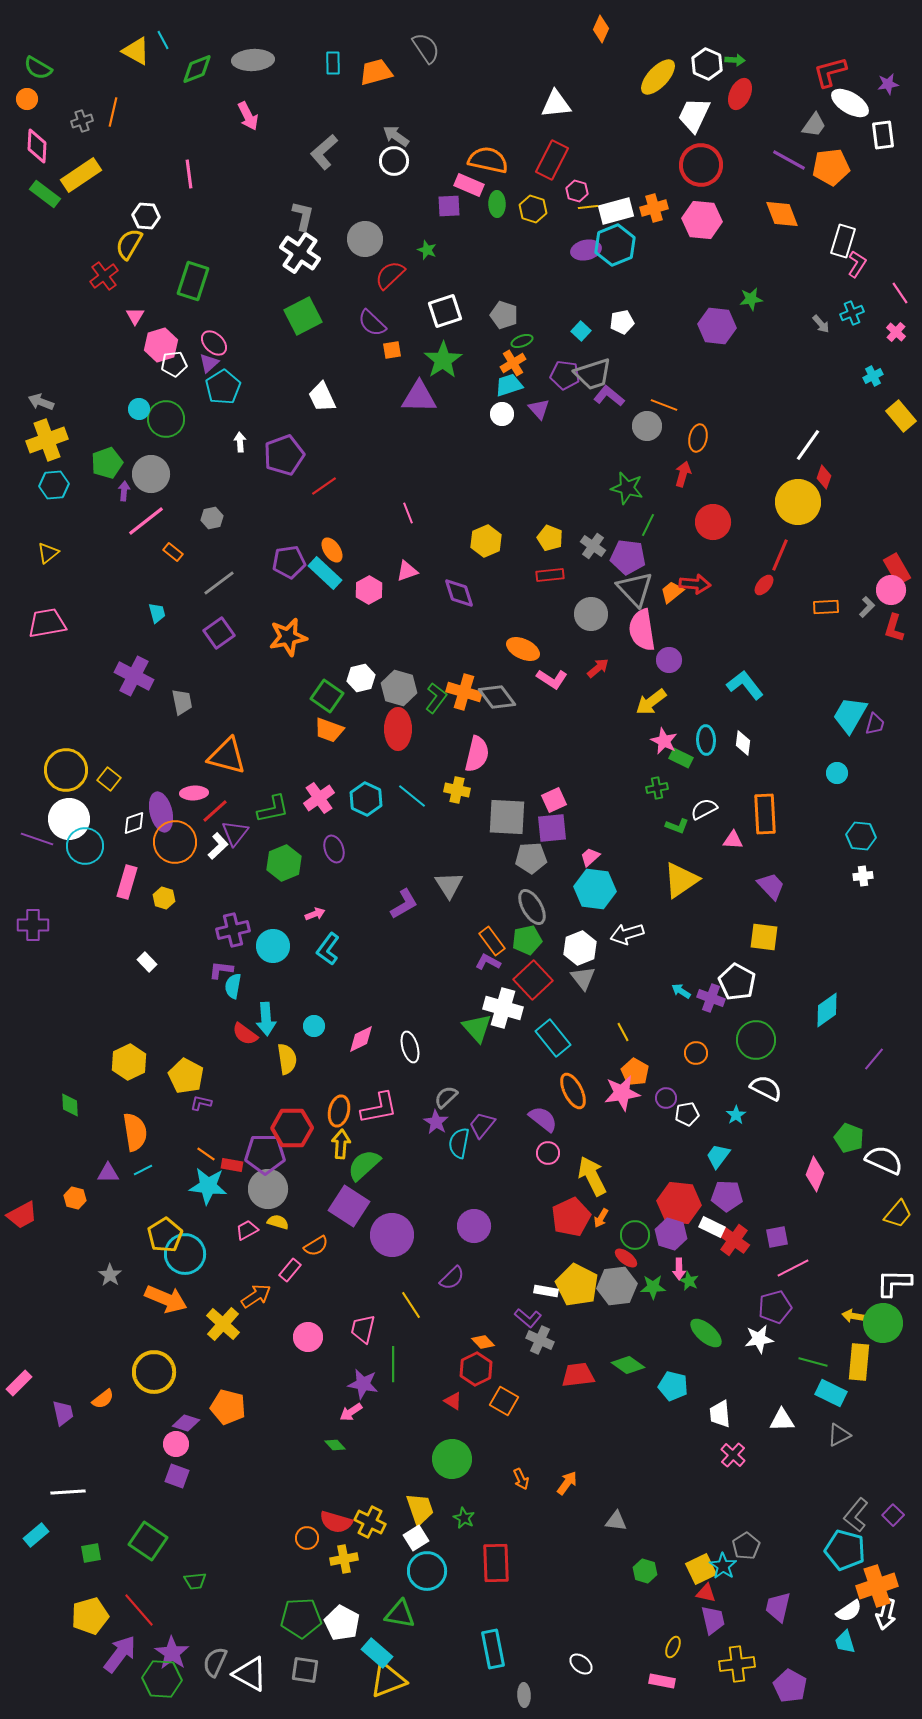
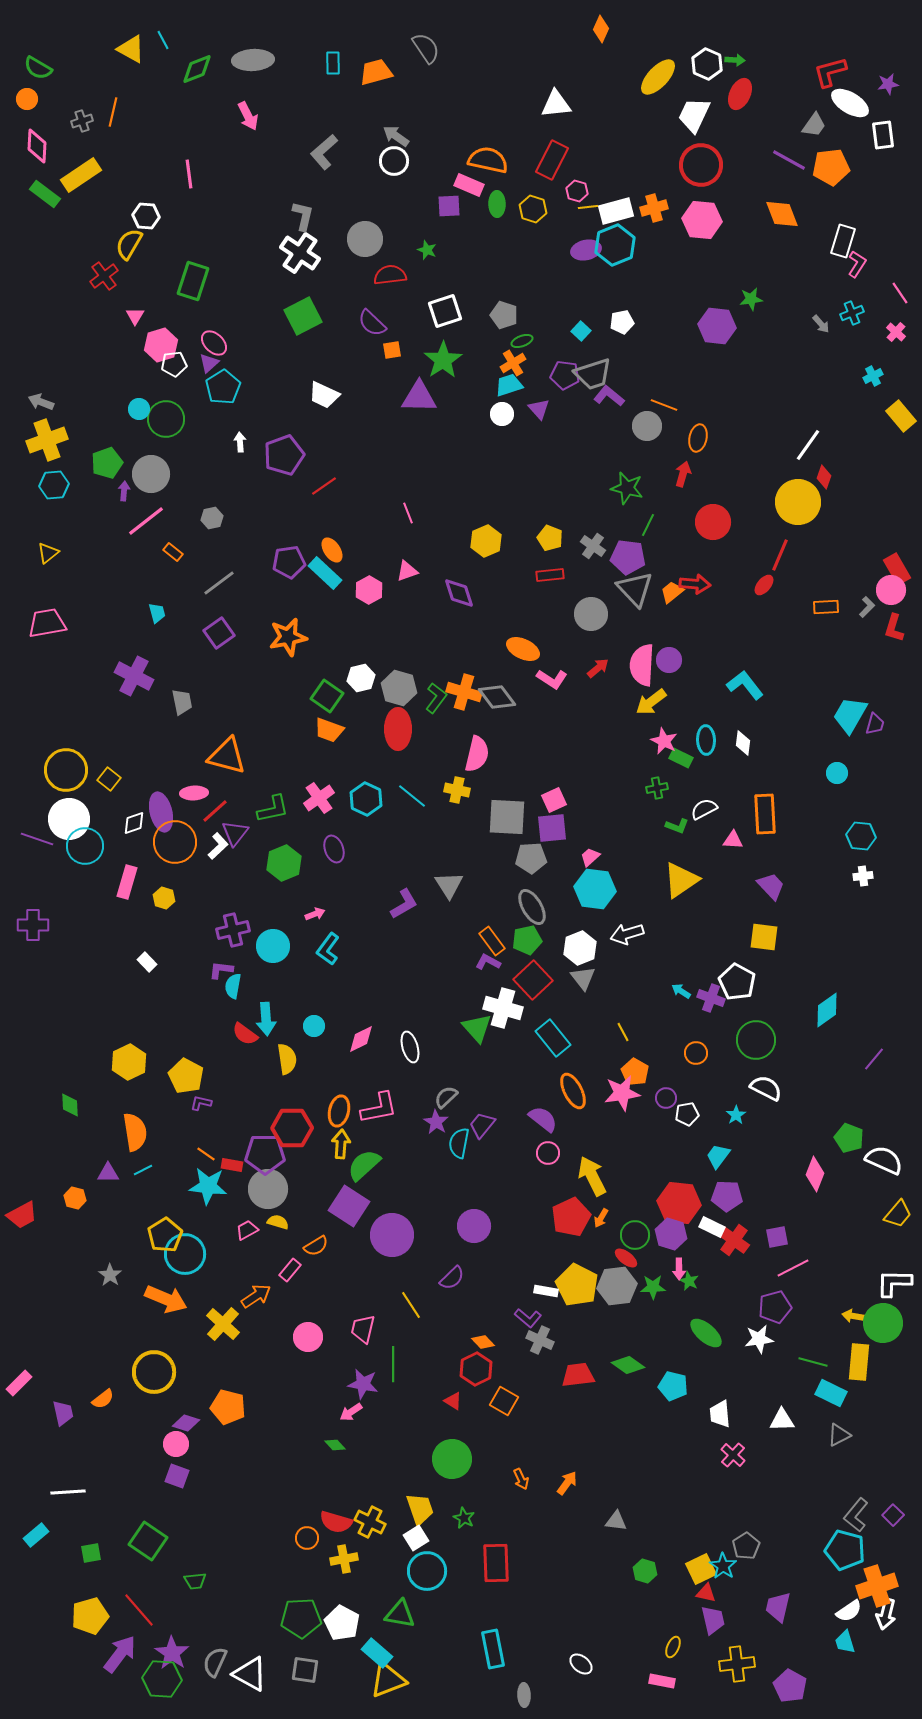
yellow triangle at (136, 51): moved 5 px left, 2 px up
red semicircle at (390, 275): rotated 36 degrees clockwise
white trapezoid at (322, 397): moved 2 px right, 2 px up; rotated 40 degrees counterclockwise
pink semicircle at (642, 630): moved 35 px down; rotated 12 degrees clockwise
